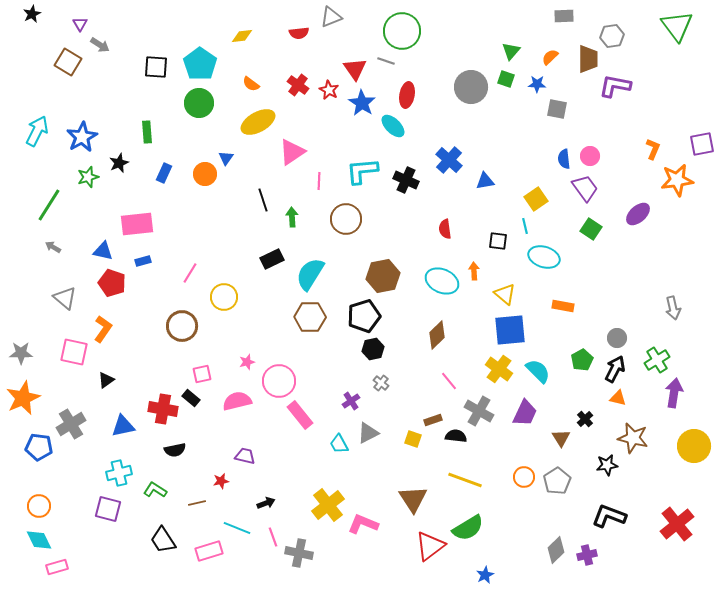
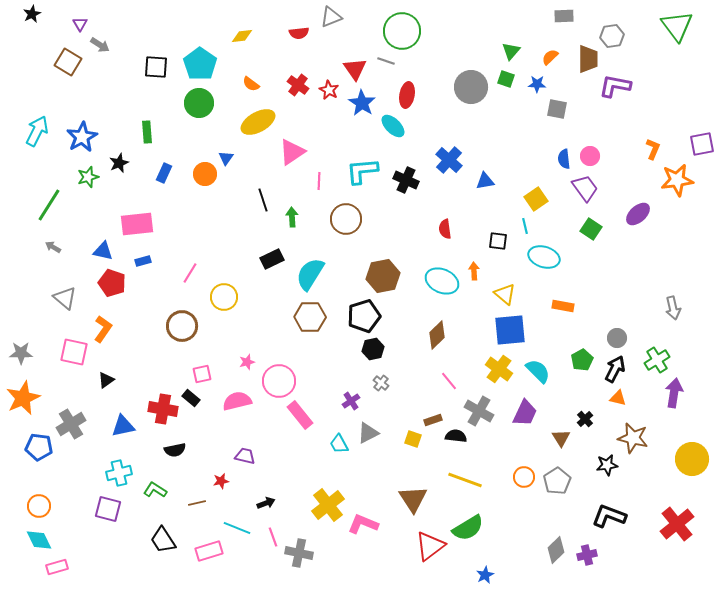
yellow circle at (694, 446): moved 2 px left, 13 px down
